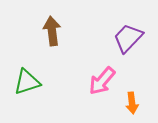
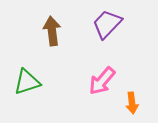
purple trapezoid: moved 21 px left, 14 px up
